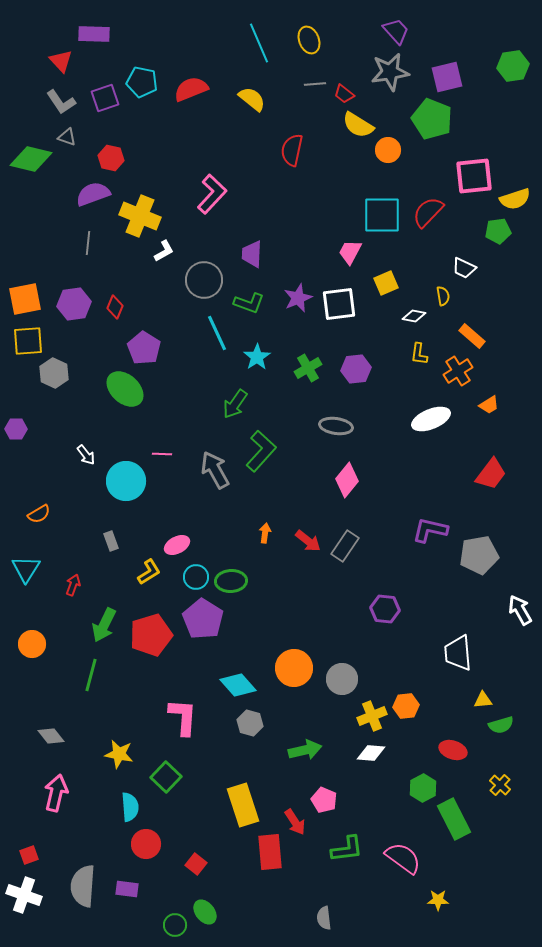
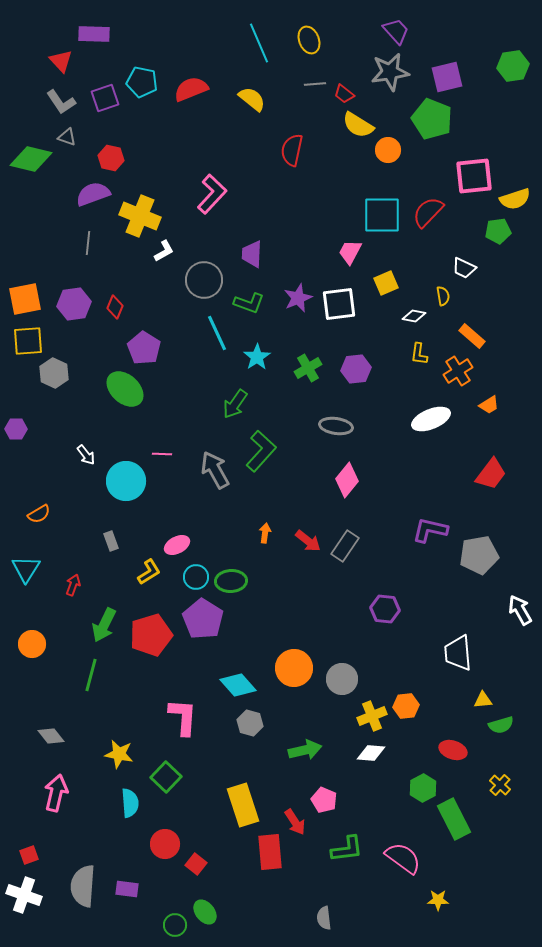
cyan semicircle at (130, 807): moved 4 px up
red circle at (146, 844): moved 19 px right
